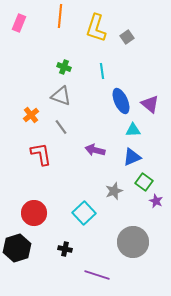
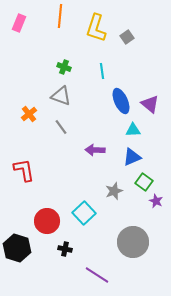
orange cross: moved 2 px left, 1 px up
purple arrow: rotated 12 degrees counterclockwise
red L-shape: moved 17 px left, 16 px down
red circle: moved 13 px right, 8 px down
black hexagon: rotated 24 degrees counterclockwise
purple line: rotated 15 degrees clockwise
